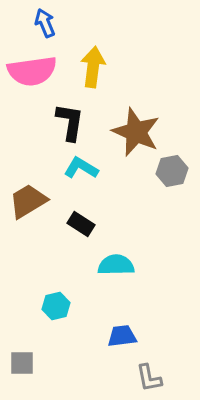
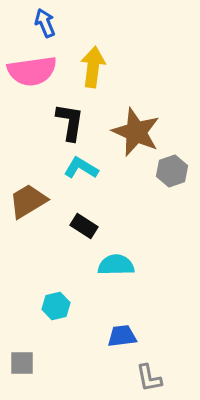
gray hexagon: rotated 8 degrees counterclockwise
black rectangle: moved 3 px right, 2 px down
